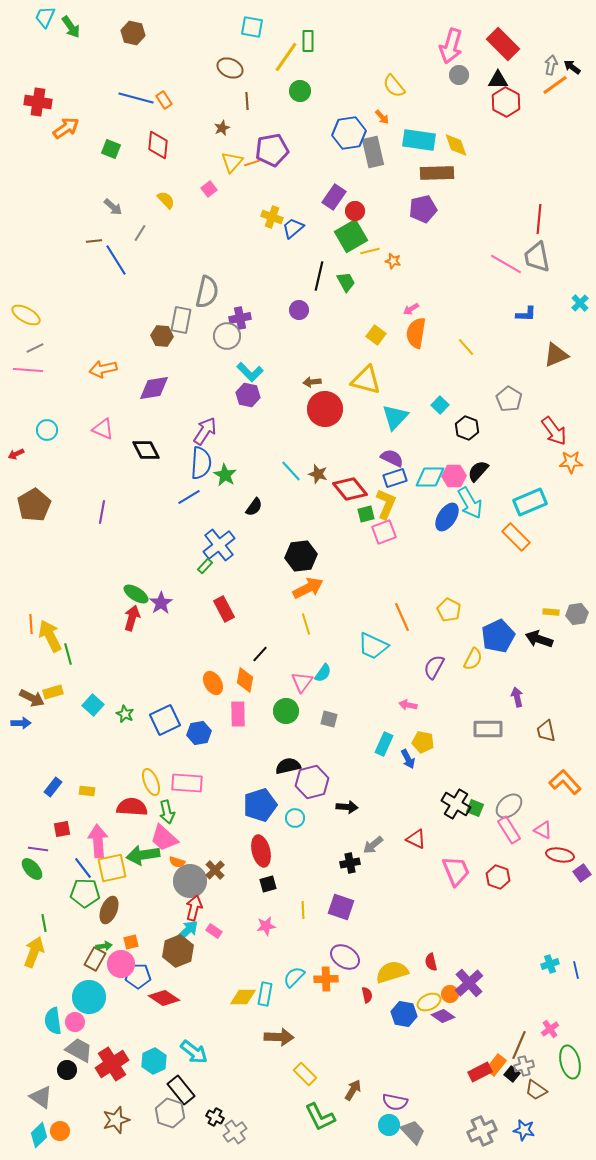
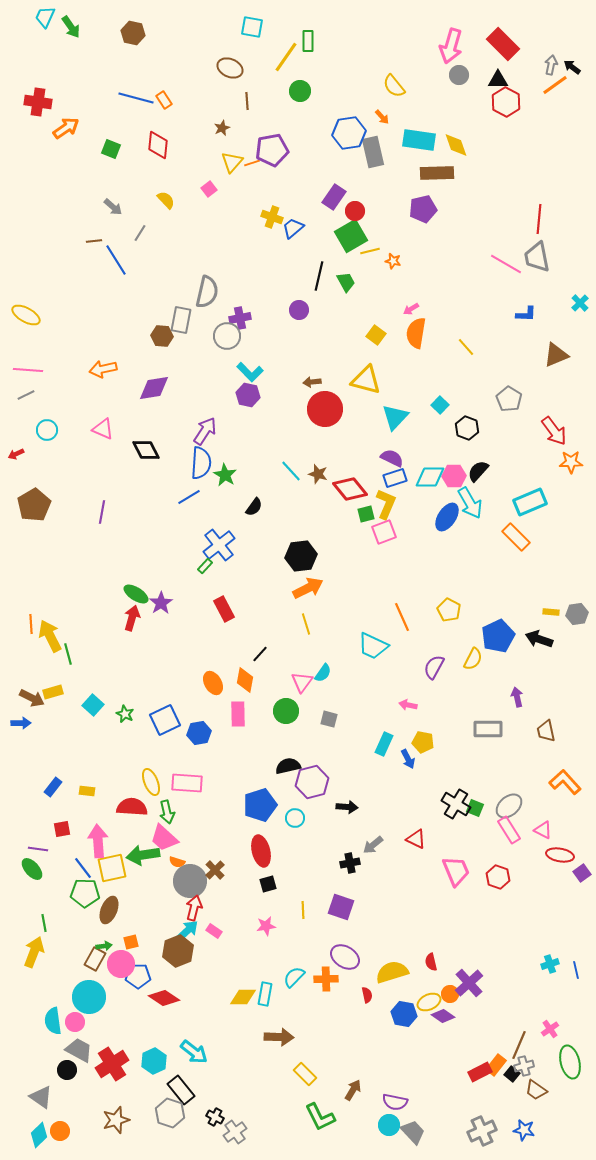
gray line at (35, 348): moved 9 px left, 47 px down
